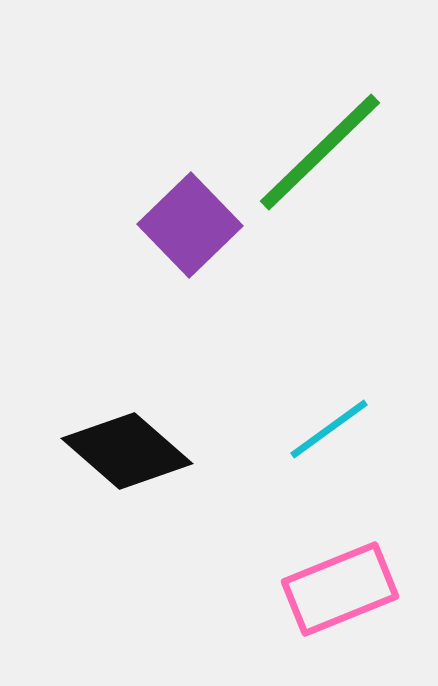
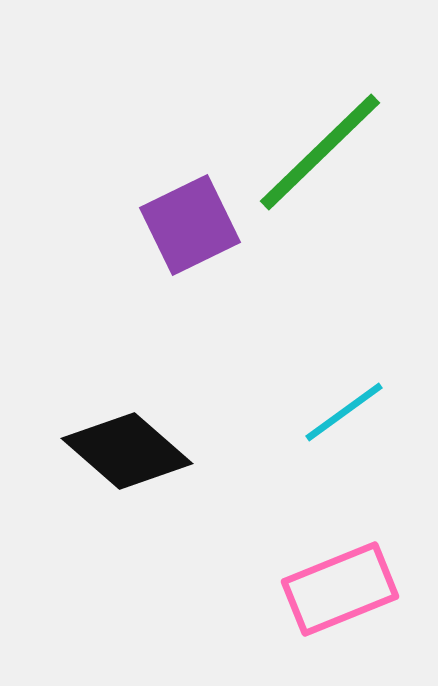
purple square: rotated 18 degrees clockwise
cyan line: moved 15 px right, 17 px up
